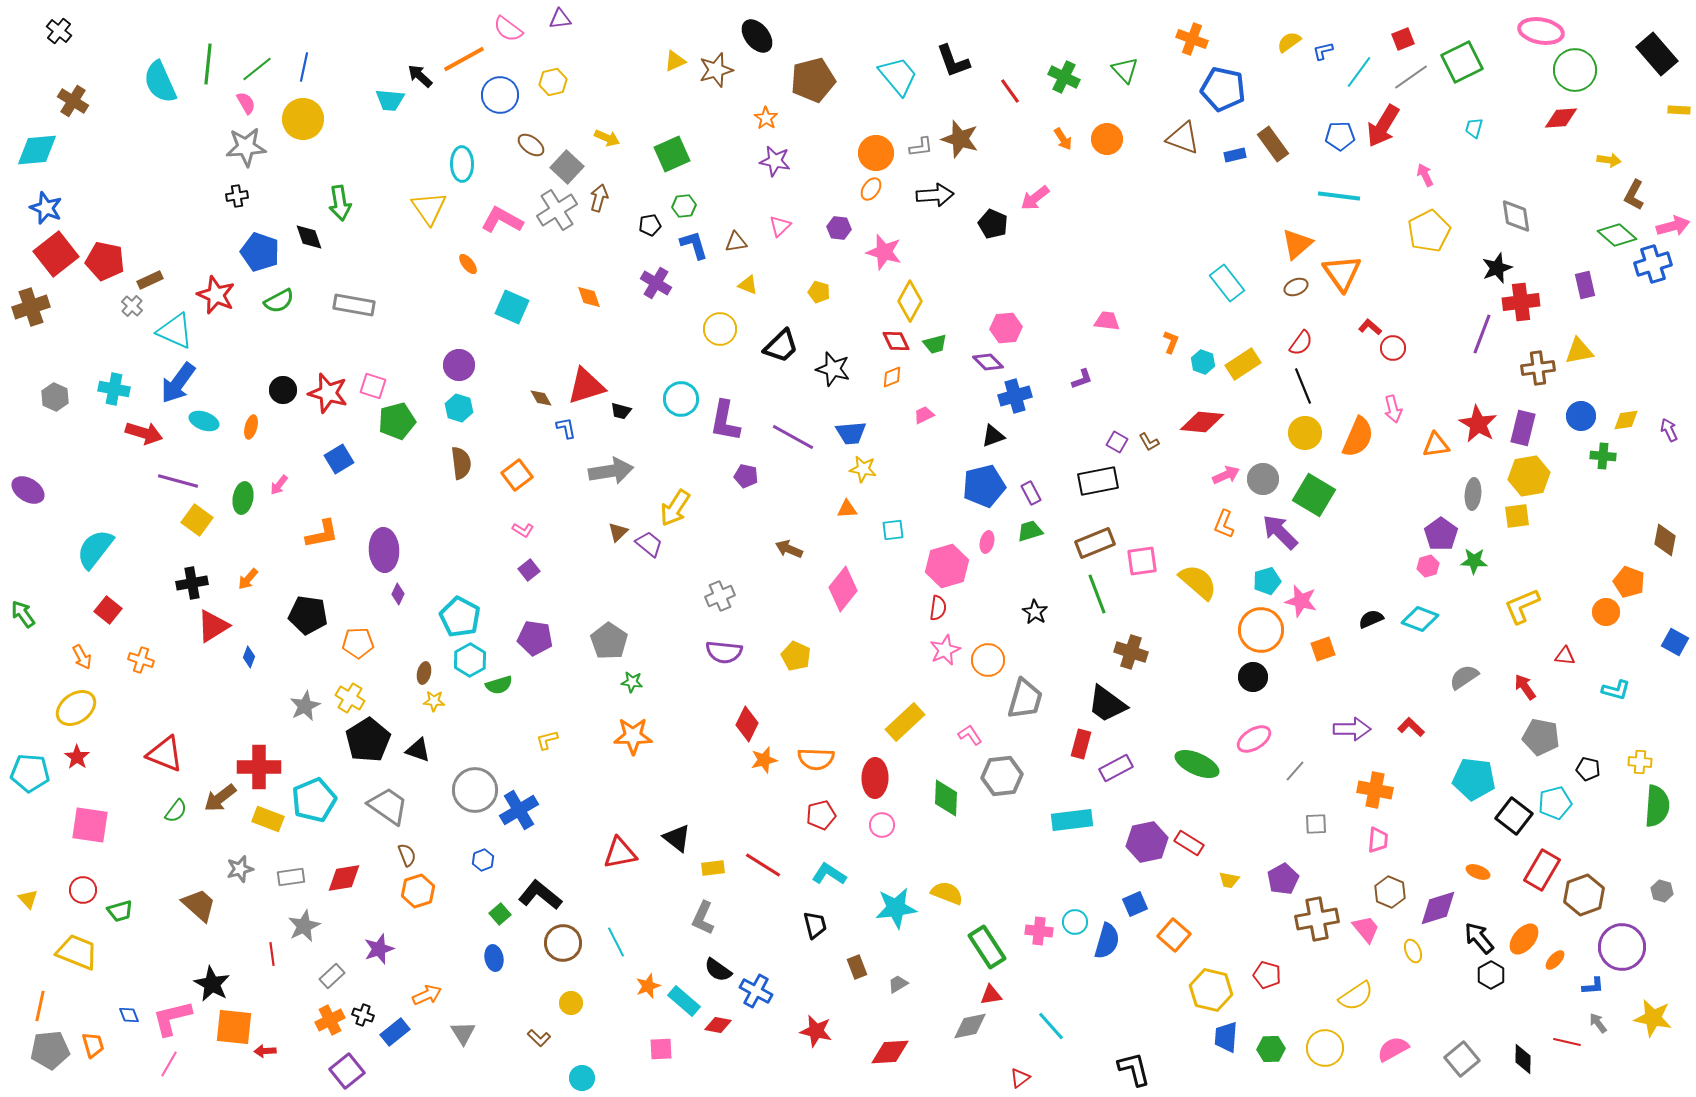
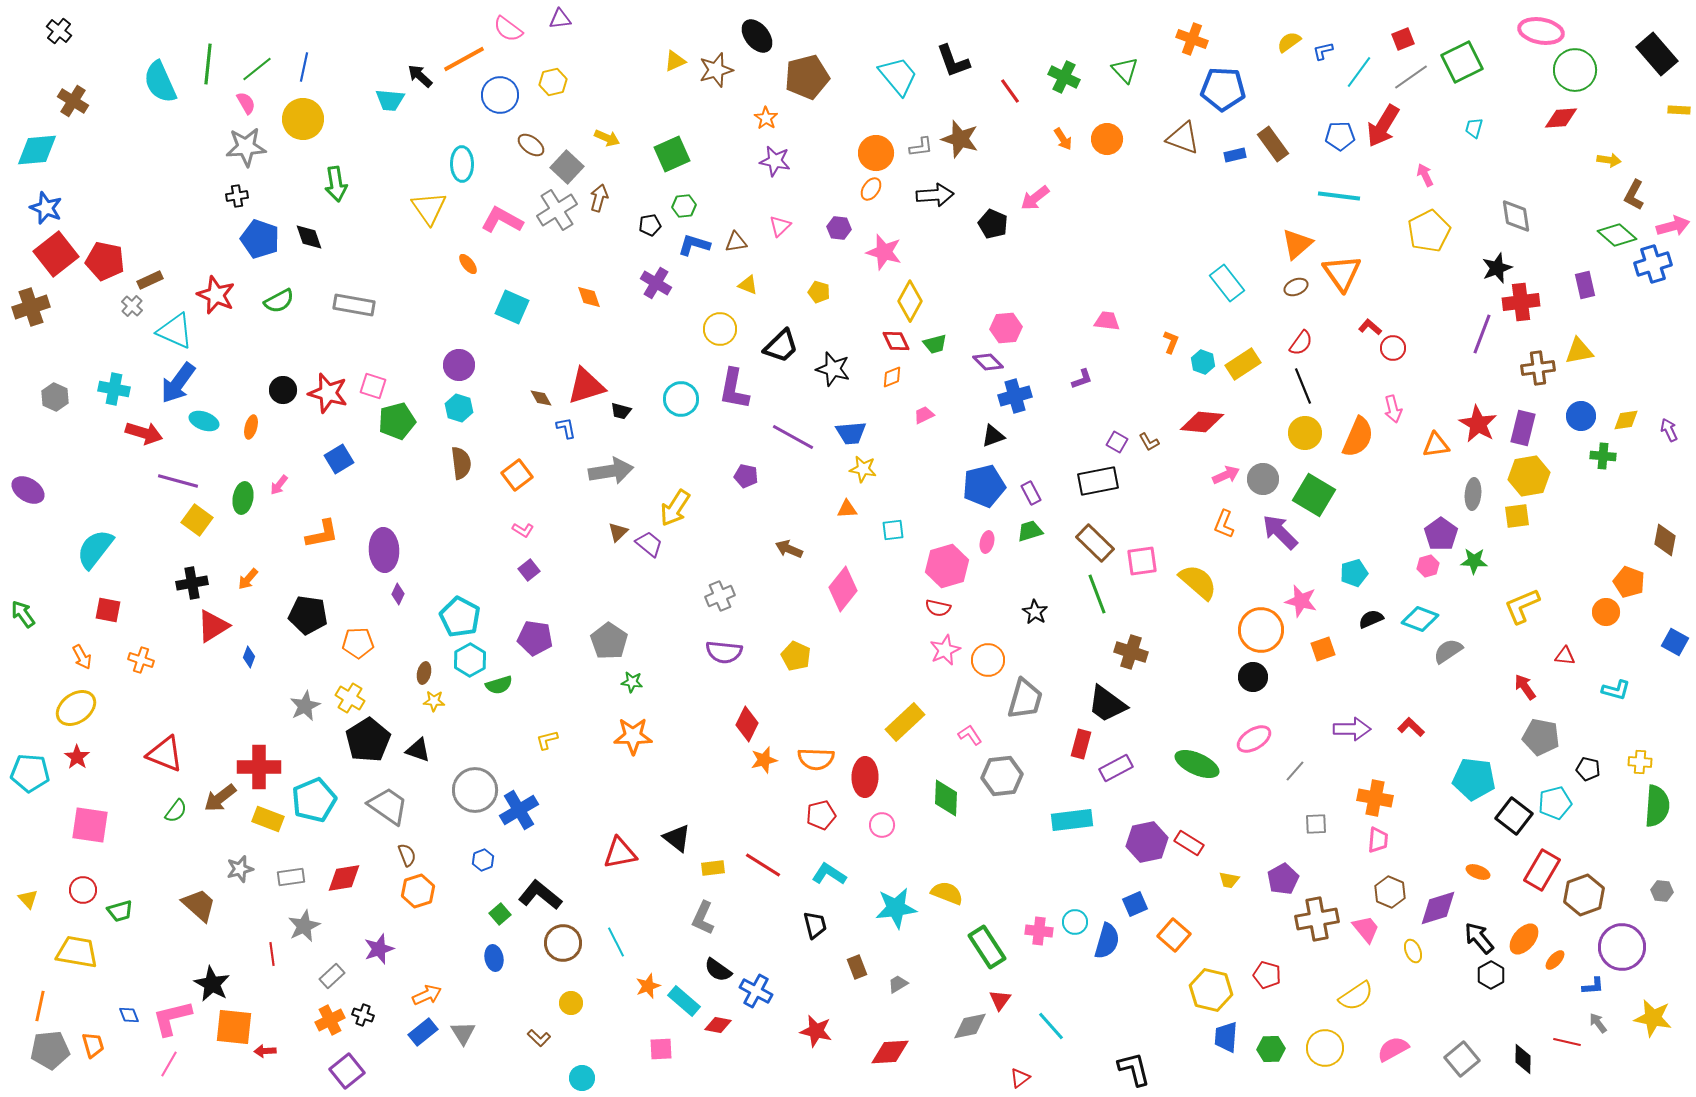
brown pentagon at (813, 80): moved 6 px left, 3 px up
blue pentagon at (1223, 89): rotated 9 degrees counterclockwise
green arrow at (340, 203): moved 4 px left, 19 px up
blue L-shape at (694, 245): rotated 56 degrees counterclockwise
blue pentagon at (260, 252): moved 13 px up
purple L-shape at (725, 421): moved 9 px right, 32 px up
brown rectangle at (1095, 543): rotated 66 degrees clockwise
cyan pentagon at (1267, 581): moved 87 px right, 8 px up
red semicircle at (938, 608): rotated 95 degrees clockwise
red square at (108, 610): rotated 28 degrees counterclockwise
gray semicircle at (1464, 677): moved 16 px left, 26 px up
red ellipse at (875, 778): moved 10 px left, 1 px up
orange cross at (1375, 790): moved 8 px down
gray hexagon at (1662, 891): rotated 10 degrees counterclockwise
yellow trapezoid at (77, 952): rotated 12 degrees counterclockwise
red triangle at (991, 995): moved 9 px right, 5 px down; rotated 45 degrees counterclockwise
blue rectangle at (395, 1032): moved 28 px right
